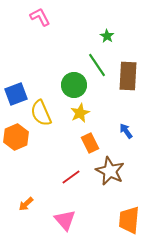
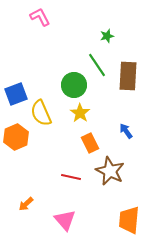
green star: rotated 24 degrees clockwise
yellow star: rotated 12 degrees counterclockwise
red line: rotated 48 degrees clockwise
